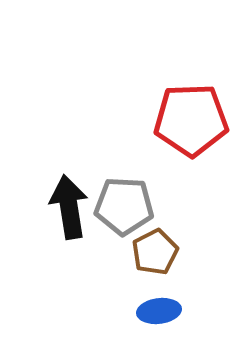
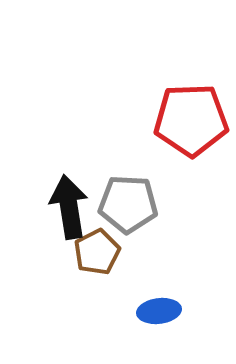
gray pentagon: moved 4 px right, 2 px up
brown pentagon: moved 58 px left
